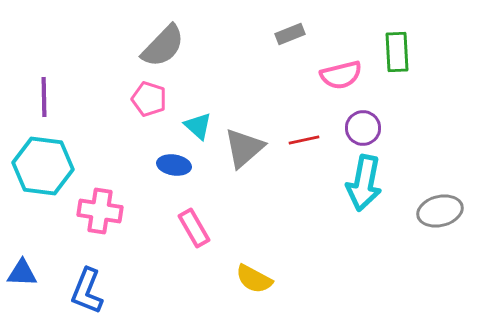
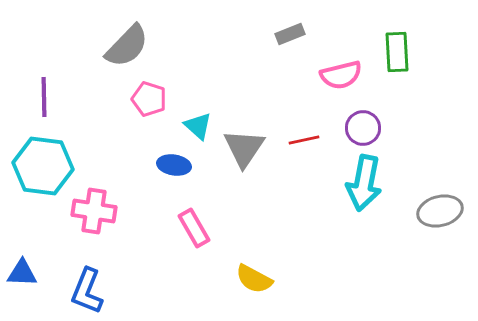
gray semicircle: moved 36 px left
gray triangle: rotated 15 degrees counterclockwise
pink cross: moved 6 px left
